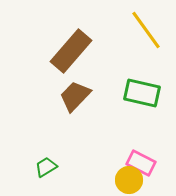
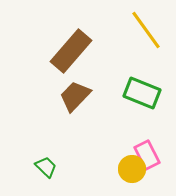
green rectangle: rotated 9 degrees clockwise
pink rectangle: moved 6 px right, 8 px up; rotated 36 degrees clockwise
green trapezoid: rotated 75 degrees clockwise
yellow circle: moved 3 px right, 11 px up
